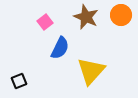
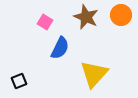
pink square: rotated 21 degrees counterclockwise
yellow triangle: moved 3 px right, 3 px down
